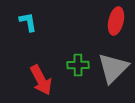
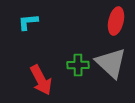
cyan L-shape: rotated 85 degrees counterclockwise
gray triangle: moved 2 px left, 5 px up; rotated 32 degrees counterclockwise
